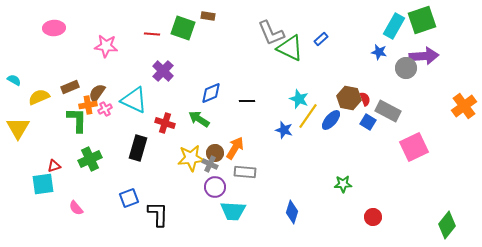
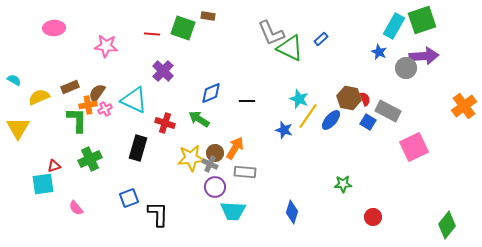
blue star at (379, 52): rotated 14 degrees clockwise
